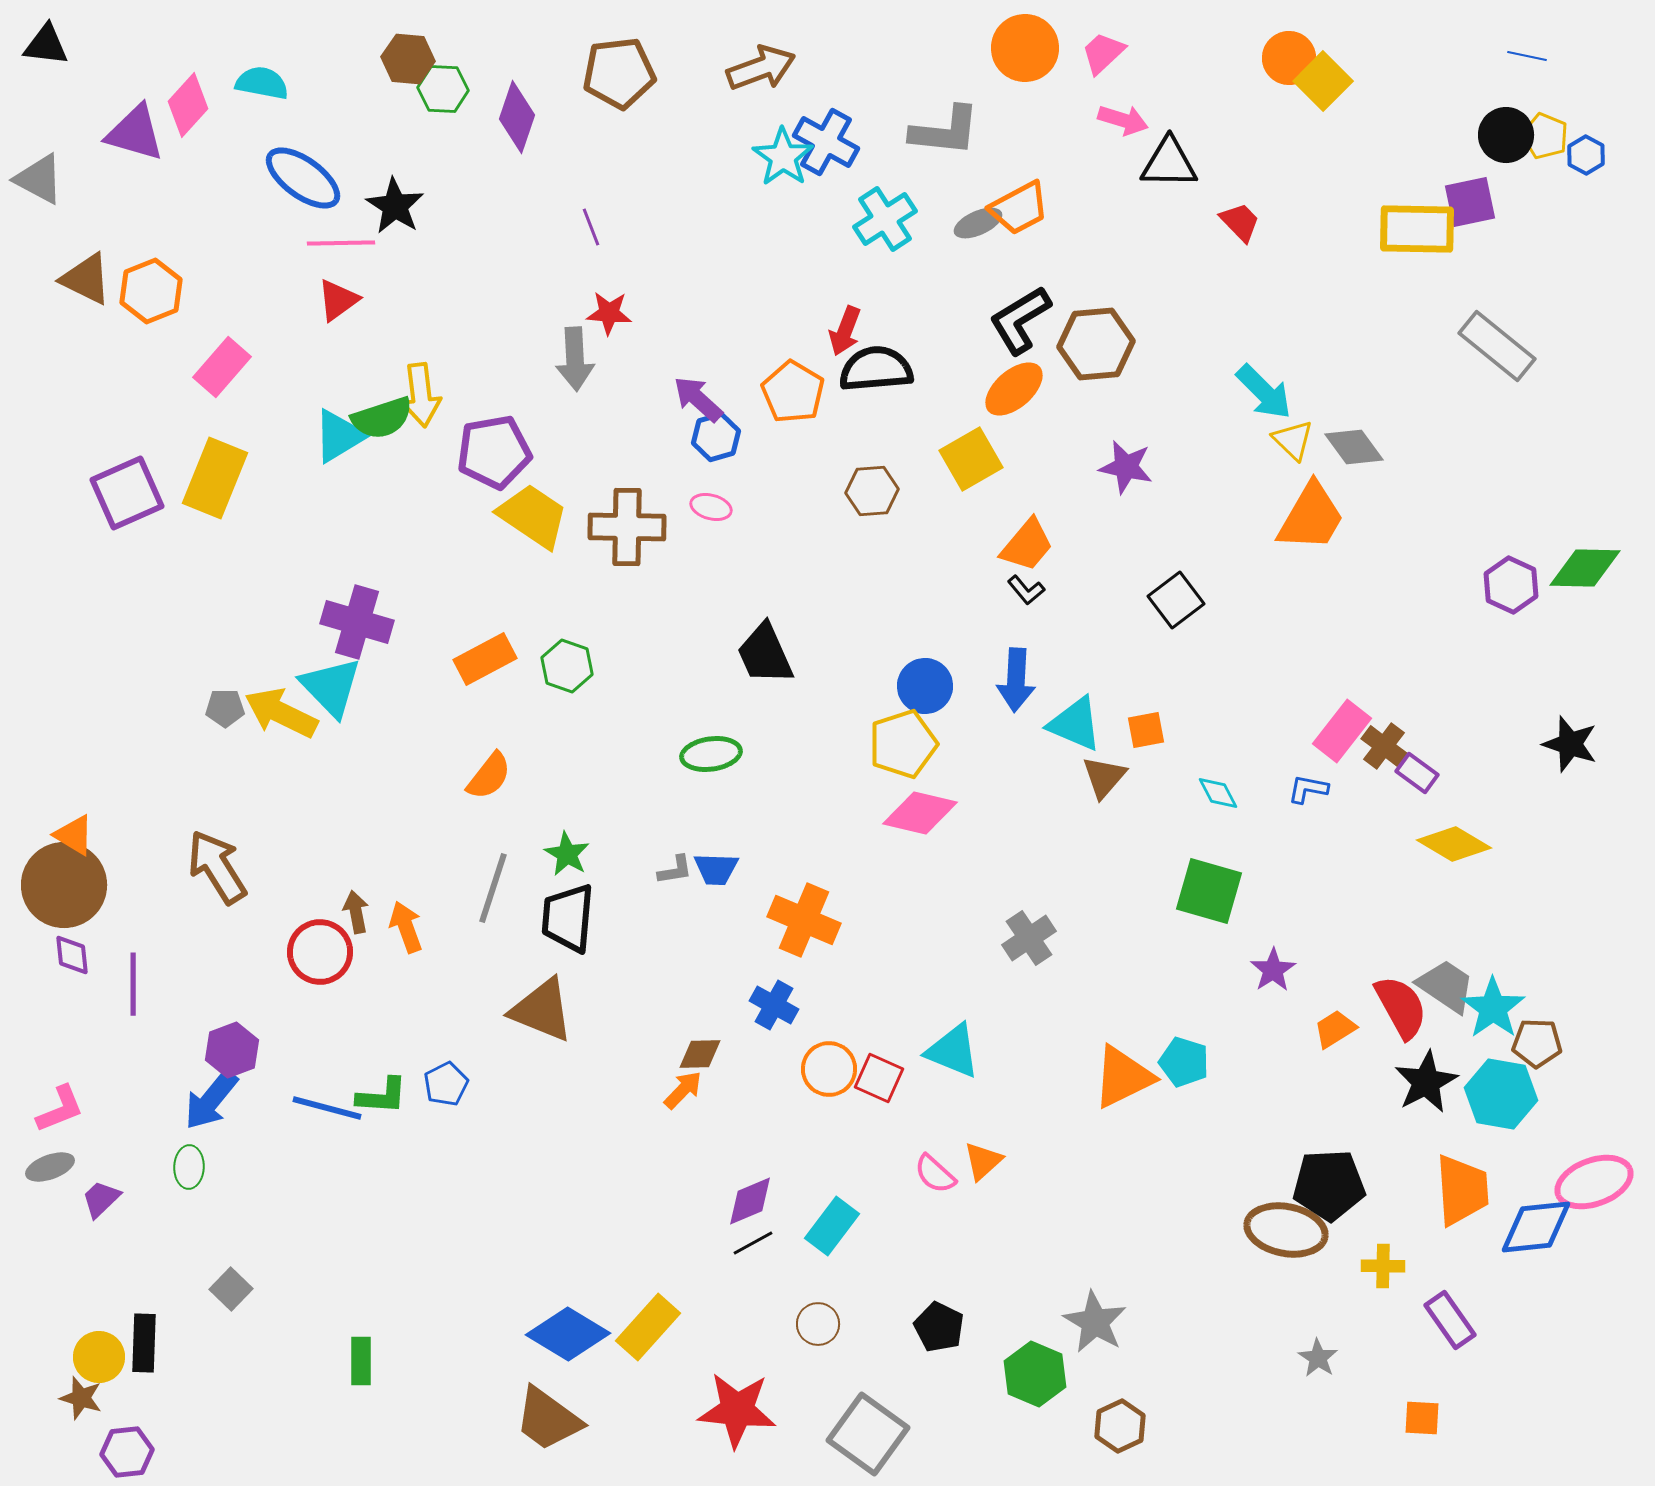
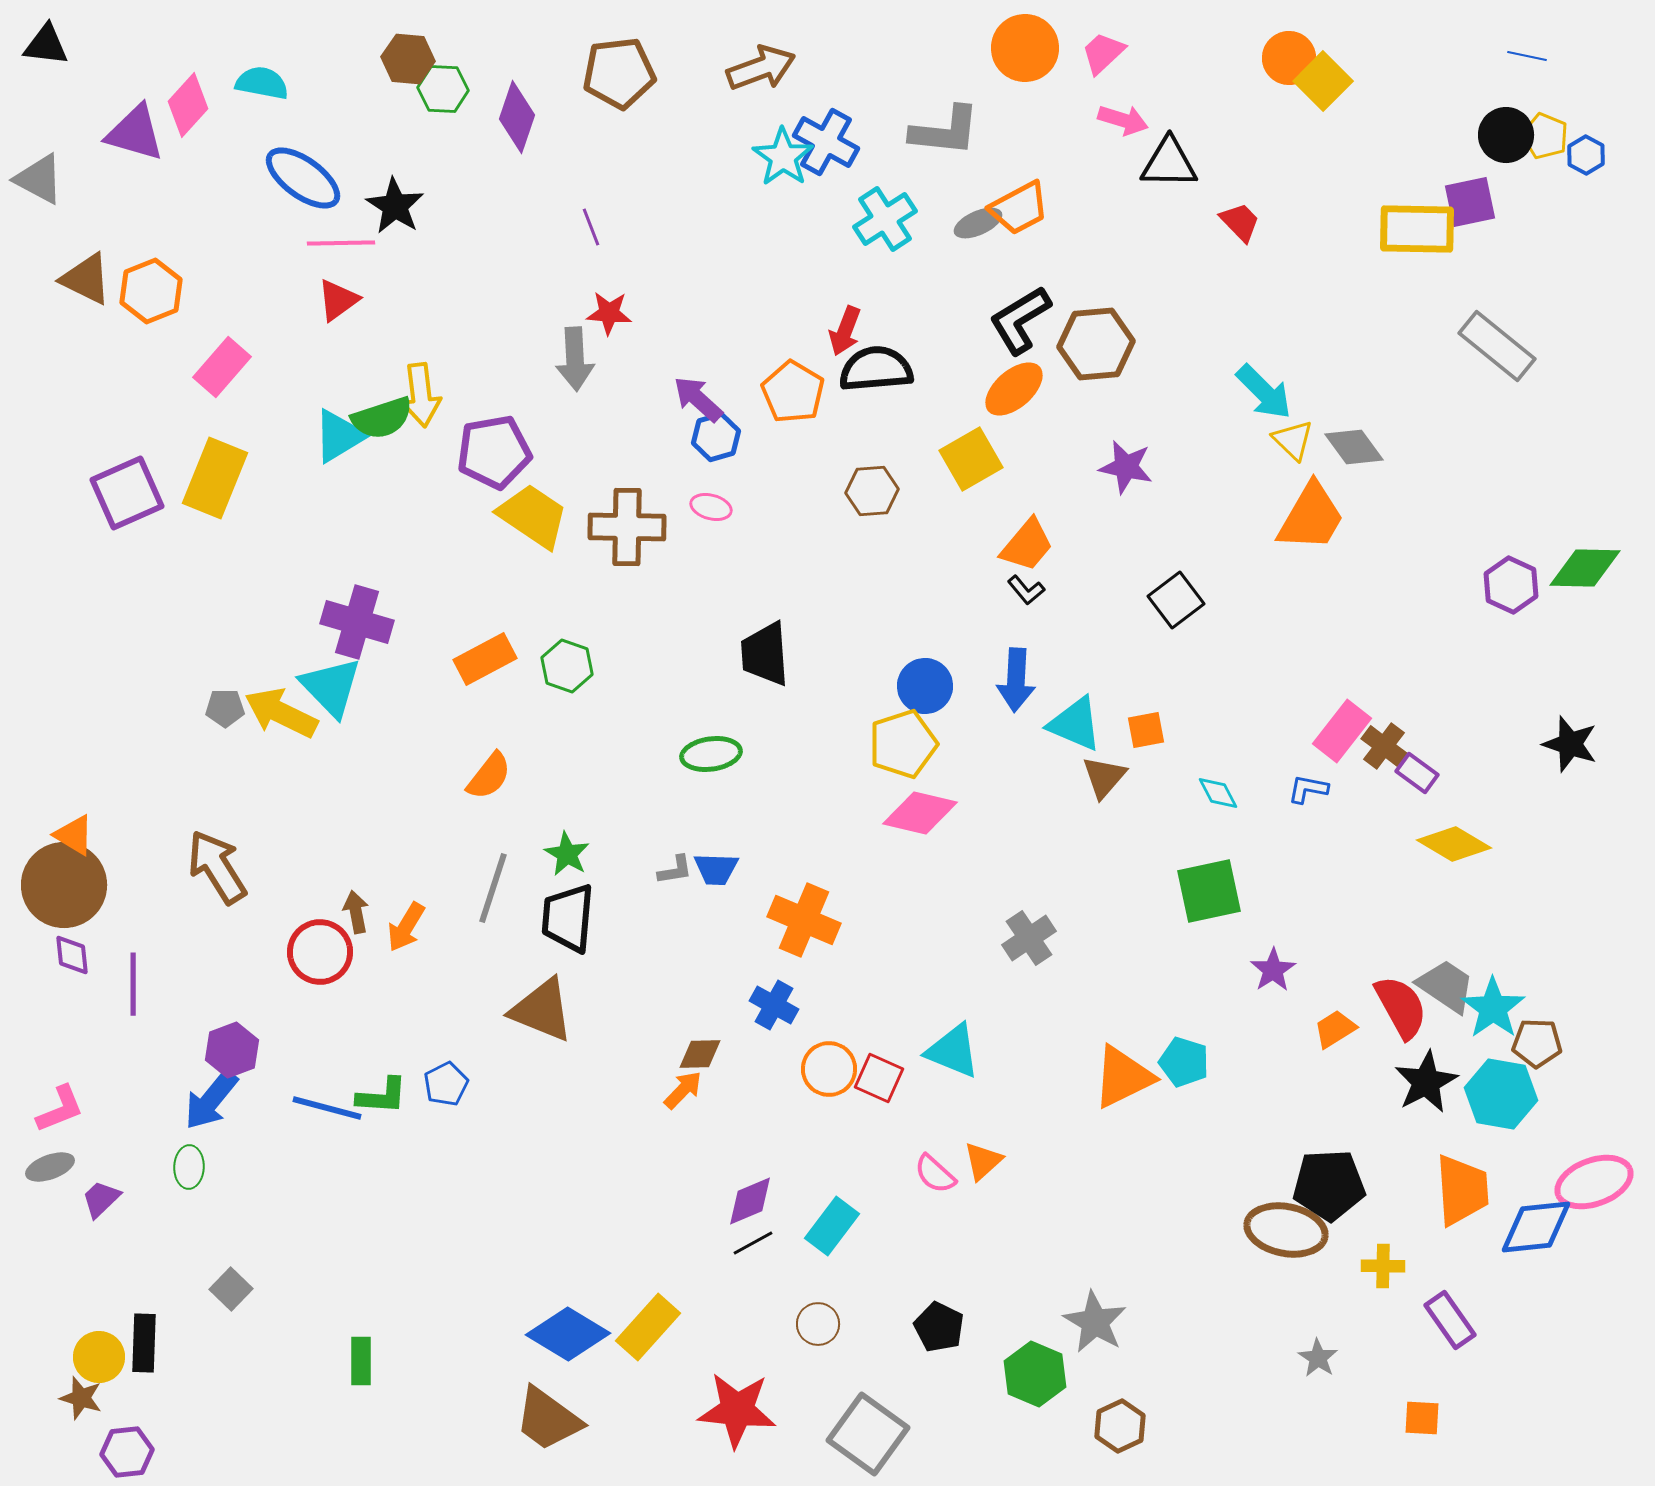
black trapezoid at (765, 654): rotated 20 degrees clockwise
green square at (1209, 891): rotated 28 degrees counterclockwise
orange arrow at (406, 927): rotated 129 degrees counterclockwise
